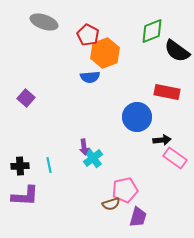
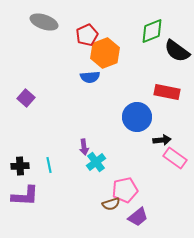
red pentagon: moved 1 px left; rotated 20 degrees clockwise
cyan cross: moved 3 px right, 4 px down
purple trapezoid: rotated 35 degrees clockwise
